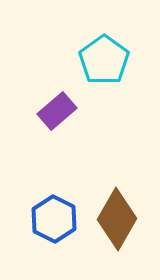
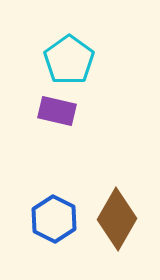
cyan pentagon: moved 35 px left
purple rectangle: rotated 54 degrees clockwise
